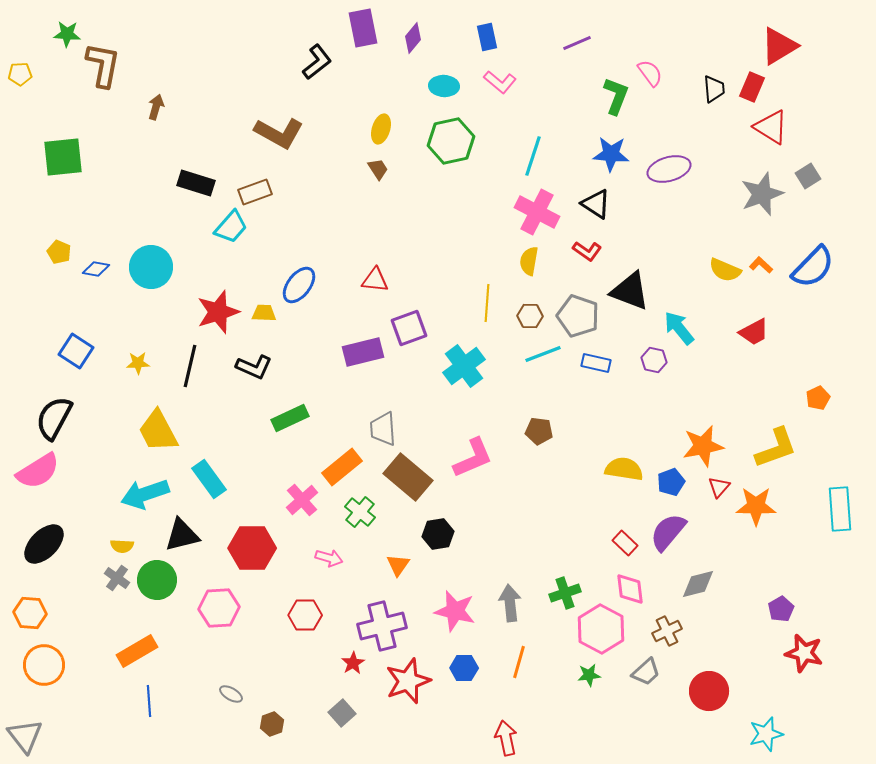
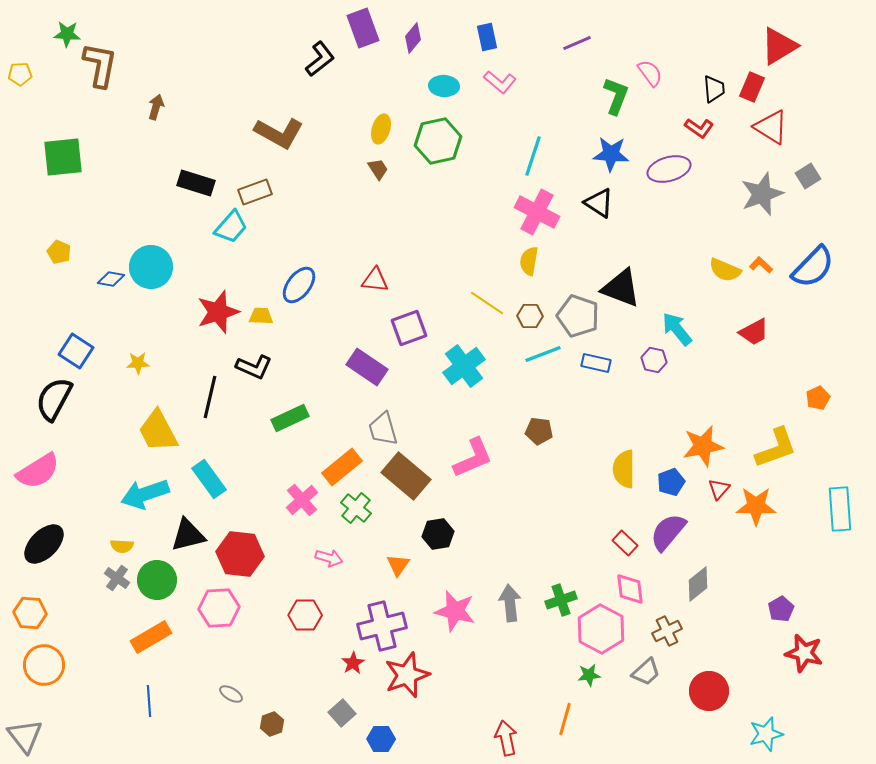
purple rectangle at (363, 28): rotated 9 degrees counterclockwise
black L-shape at (317, 62): moved 3 px right, 3 px up
brown L-shape at (103, 65): moved 3 px left
green hexagon at (451, 141): moved 13 px left
black triangle at (596, 204): moved 3 px right, 1 px up
red L-shape at (587, 251): moved 112 px right, 123 px up
blue diamond at (96, 269): moved 15 px right, 10 px down
black triangle at (630, 291): moved 9 px left, 3 px up
yellow line at (487, 303): rotated 60 degrees counterclockwise
yellow trapezoid at (264, 313): moved 3 px left, 3 px down
cyan arrow at (679, 328): moved 2 px left, 1 px down
purple rectangle at (363, 352): moved 4 px right, 15 px down; rotated 48 degrees clockwise
black line at (190, 366): moved 20 px right, 31 px down
black semicircle at (54, 418): moved 19 px up
gray trapezoid at (383, 429): rotated 12 degrees counterclockwise
yellow semicircle at (624, 469): rotated 99 degrees counterclockwise
brown rectangle at (408, 477): moved 2 px left, 1 px up
red triangle at (719, 487): moved 2 px down
green cross at (360, 512): moved 4 px left, 4 px up
black triangle at (182, 535): moved 6 px right
red hexagon at (252, 548): moved 12 px left, 6 px down; rotated 6 degrees clockwise
gray diamond at (698, 584): rotated 24 degrees counterclockwise
green cross at (565, 593): moved 4 px left, 7 px down
orange rectangle at (137, 651): moved 14 px right, 14 px up
orange line at (519, 662): moved 46 px right, 57 px down
blue hexagon at (464, 668): moved 83 px left, 71 px down
red star at (408, 681): moved 1 px left, 6 px up
